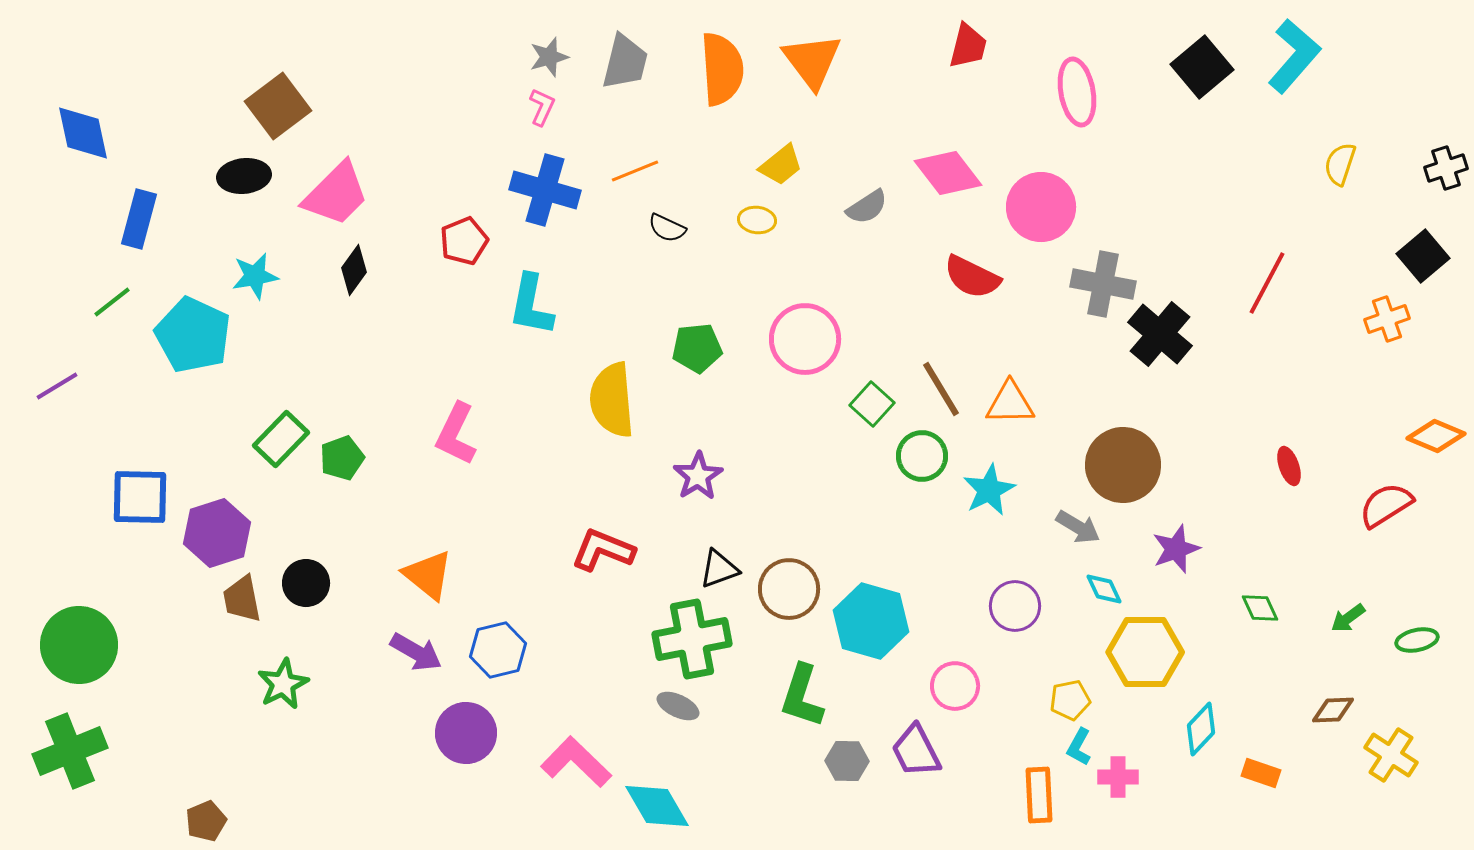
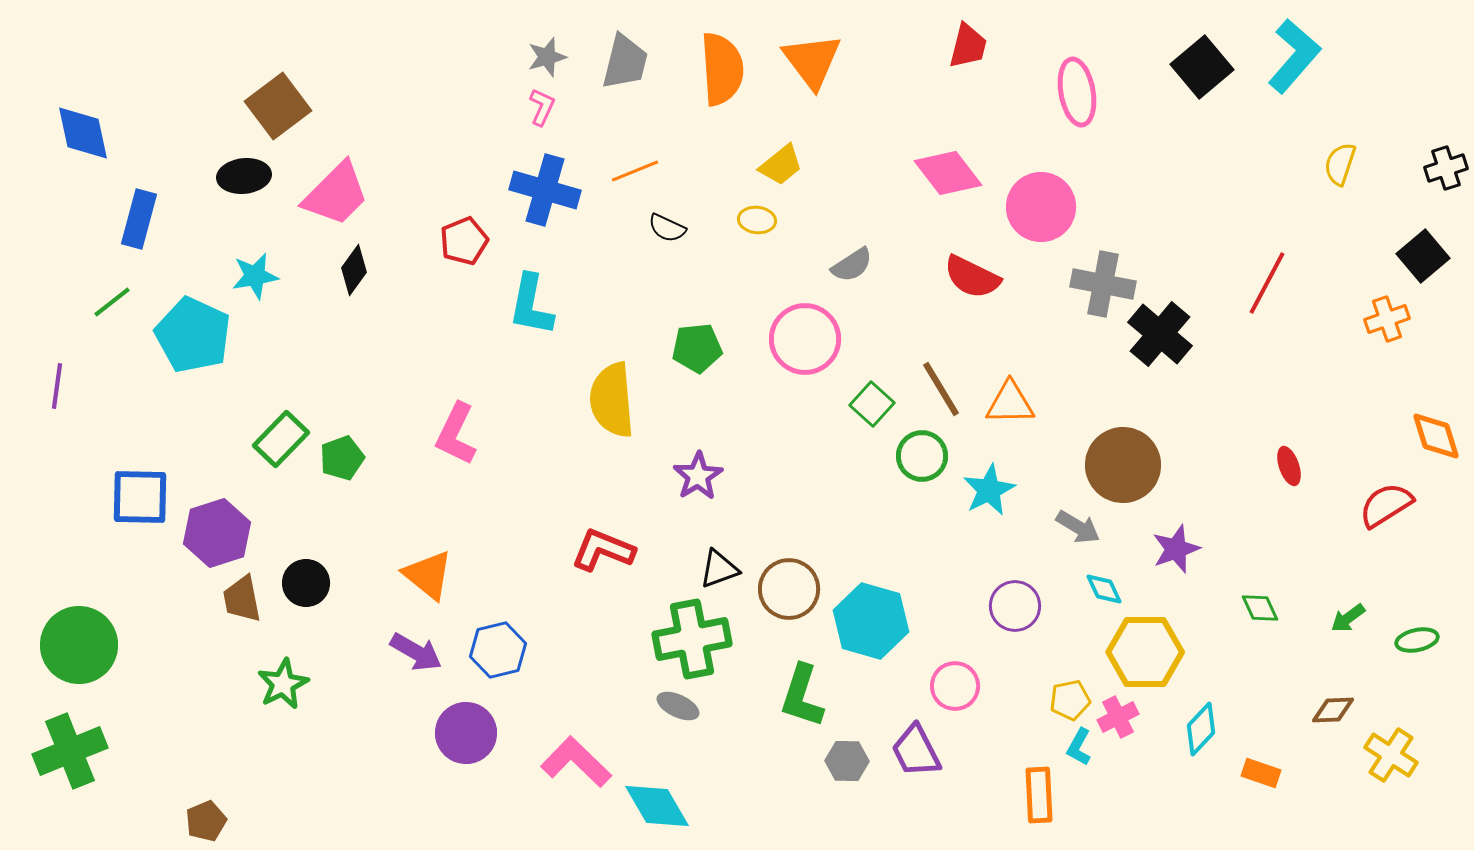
gray star at (549, 57): moved 2 px left
gray semicircle at (867, 207): moved 15 px left, 58 px down
purple line at (57, 386): rotated 51 degrees counterclockwise
orange diamond at (1436, 436): rotated 50 degrees clockwise
pink cross at (1118, 777): moved 60 px up; rotated 27 degrees counterclockwise
